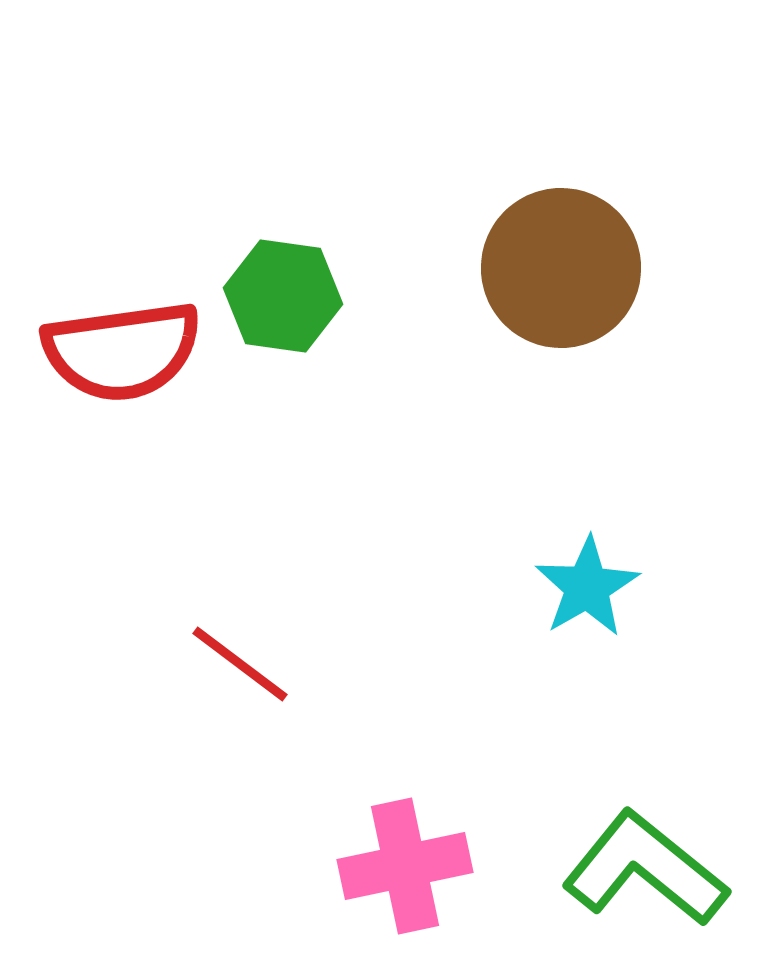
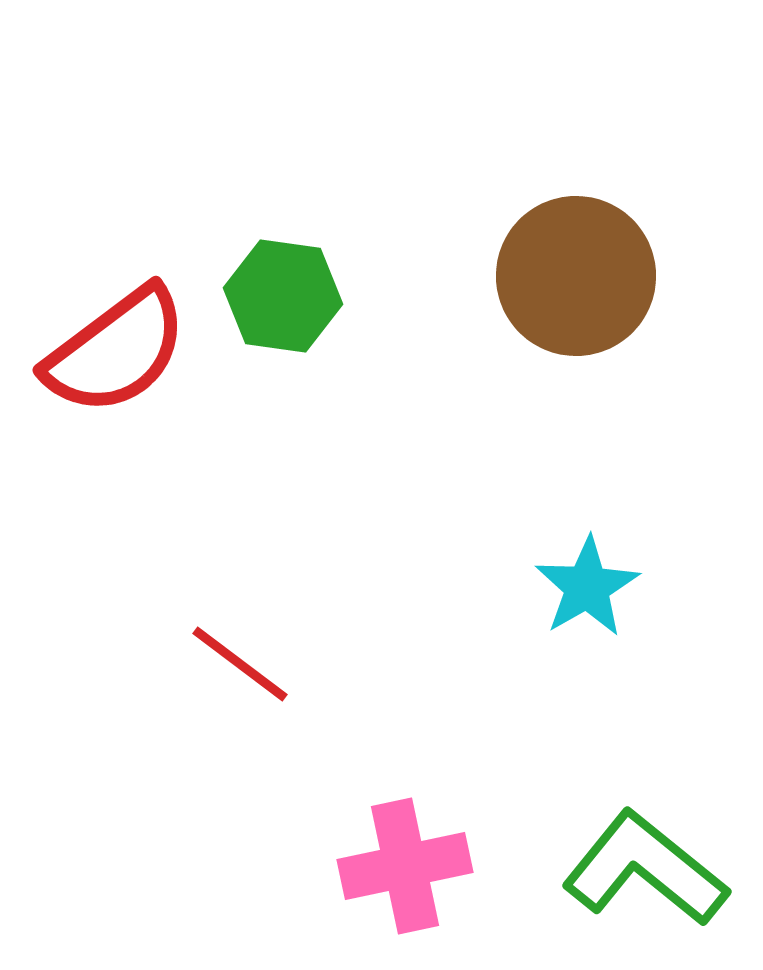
brown circle: moved 15 px right, 8 px down
red semicircle: moved 6 px left; rotated 29 degrees counterclockwise
